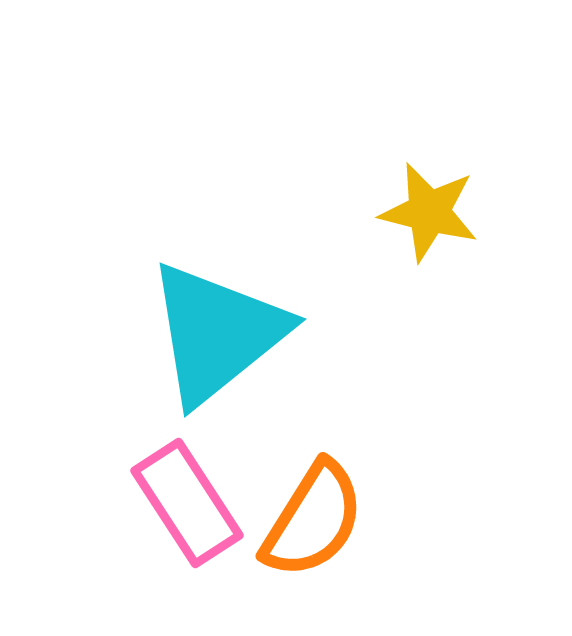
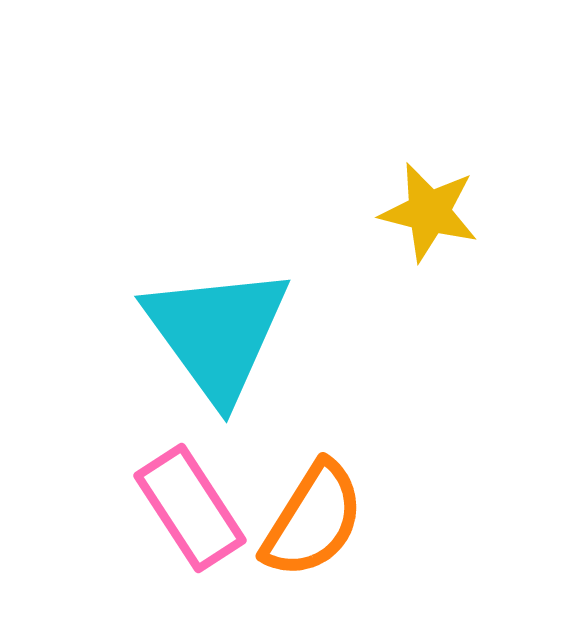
cyan triangle: rotated 27 degrees counterclockwise
pink rectangle: moved 3 px right, 5 px down
